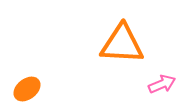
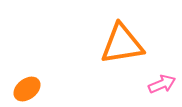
orange triangle: rotated 12 degrees counterclockwise
